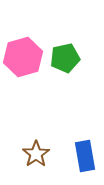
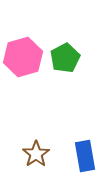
green pentagon: rotated 16 degrees counterclockwise
